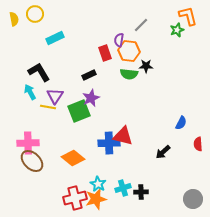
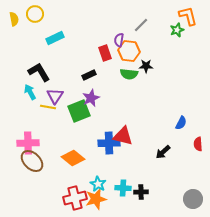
cyan cross: rotated 21 degrees clockwise
